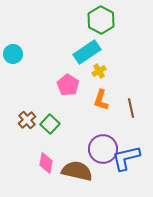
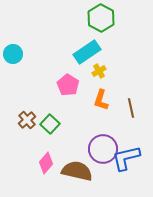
green hexagon: moved 2 px up
pink diamond: rotated 30 degrees clockwise
